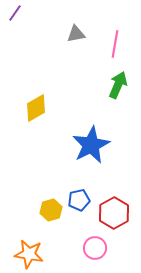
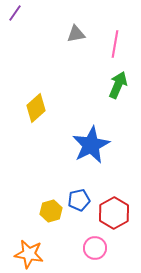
yellow diamond: rotated 12 degrees counterclockwise
yellow hexagon: moved 1 px down
